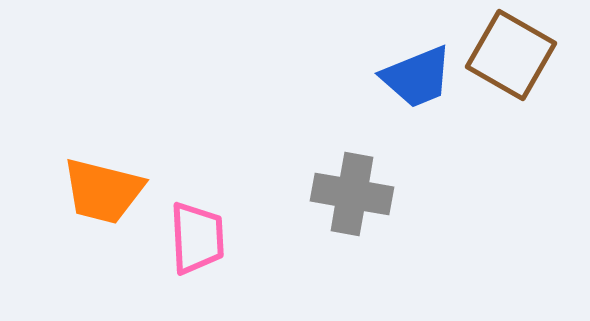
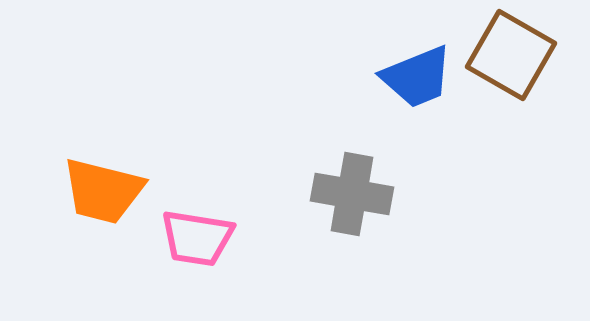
pink trapezoid: rotated 102 degrees clockwise
